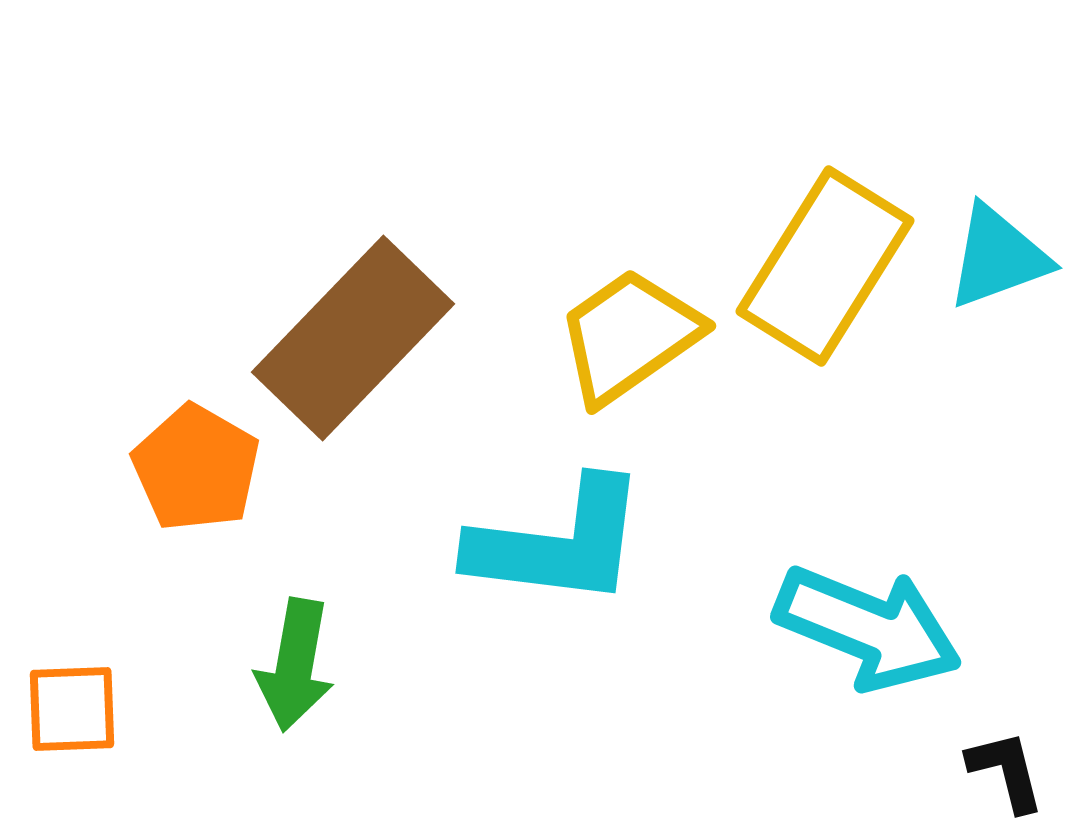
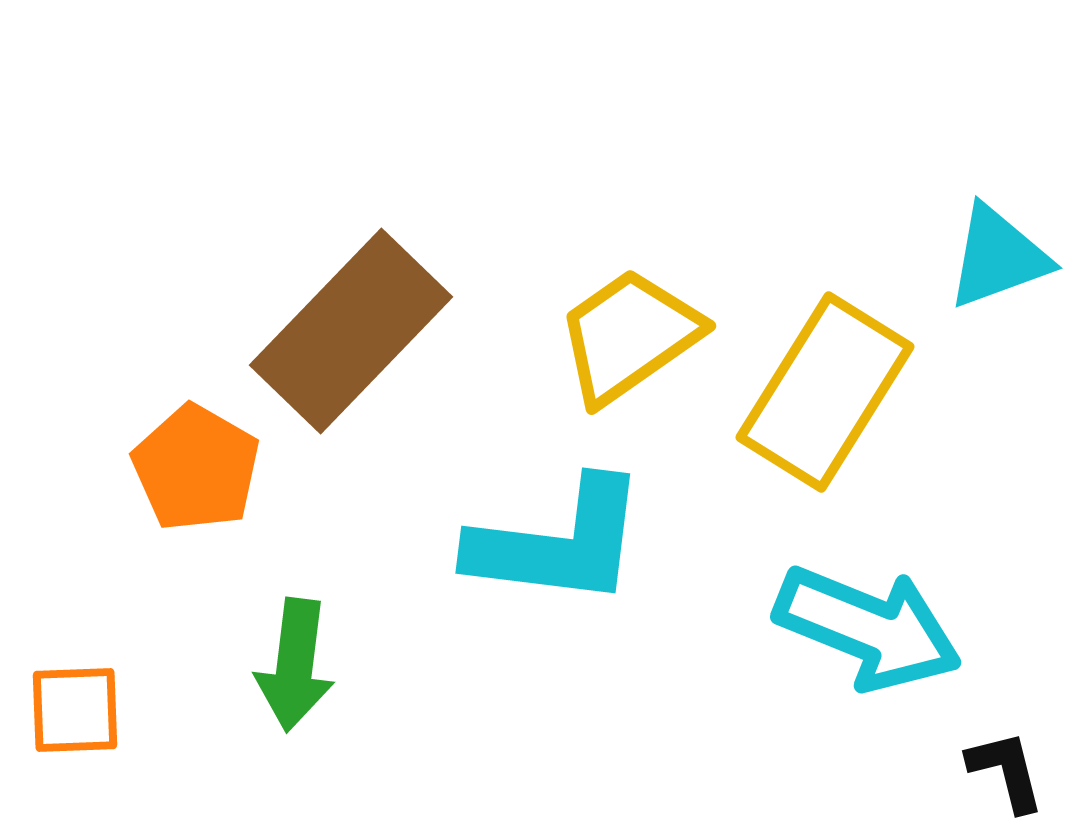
yellow rectangle: moved 126 px down
brown rectangle: moved 2 px left, 7 px up
green arrow: rotated 3 degrees counterclockwise
orange square: moved 3 px right, 1 px down
